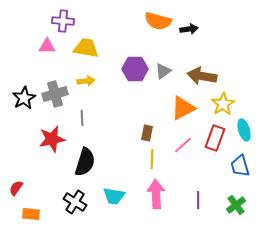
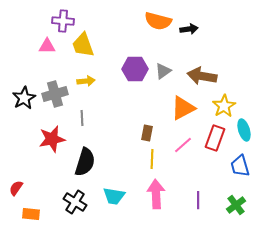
yellow trapezoid: moved 3 px left, 3 px up; rotated 120 degrees counterclockwise
yellow star: moved 1 px right, 2 px down
